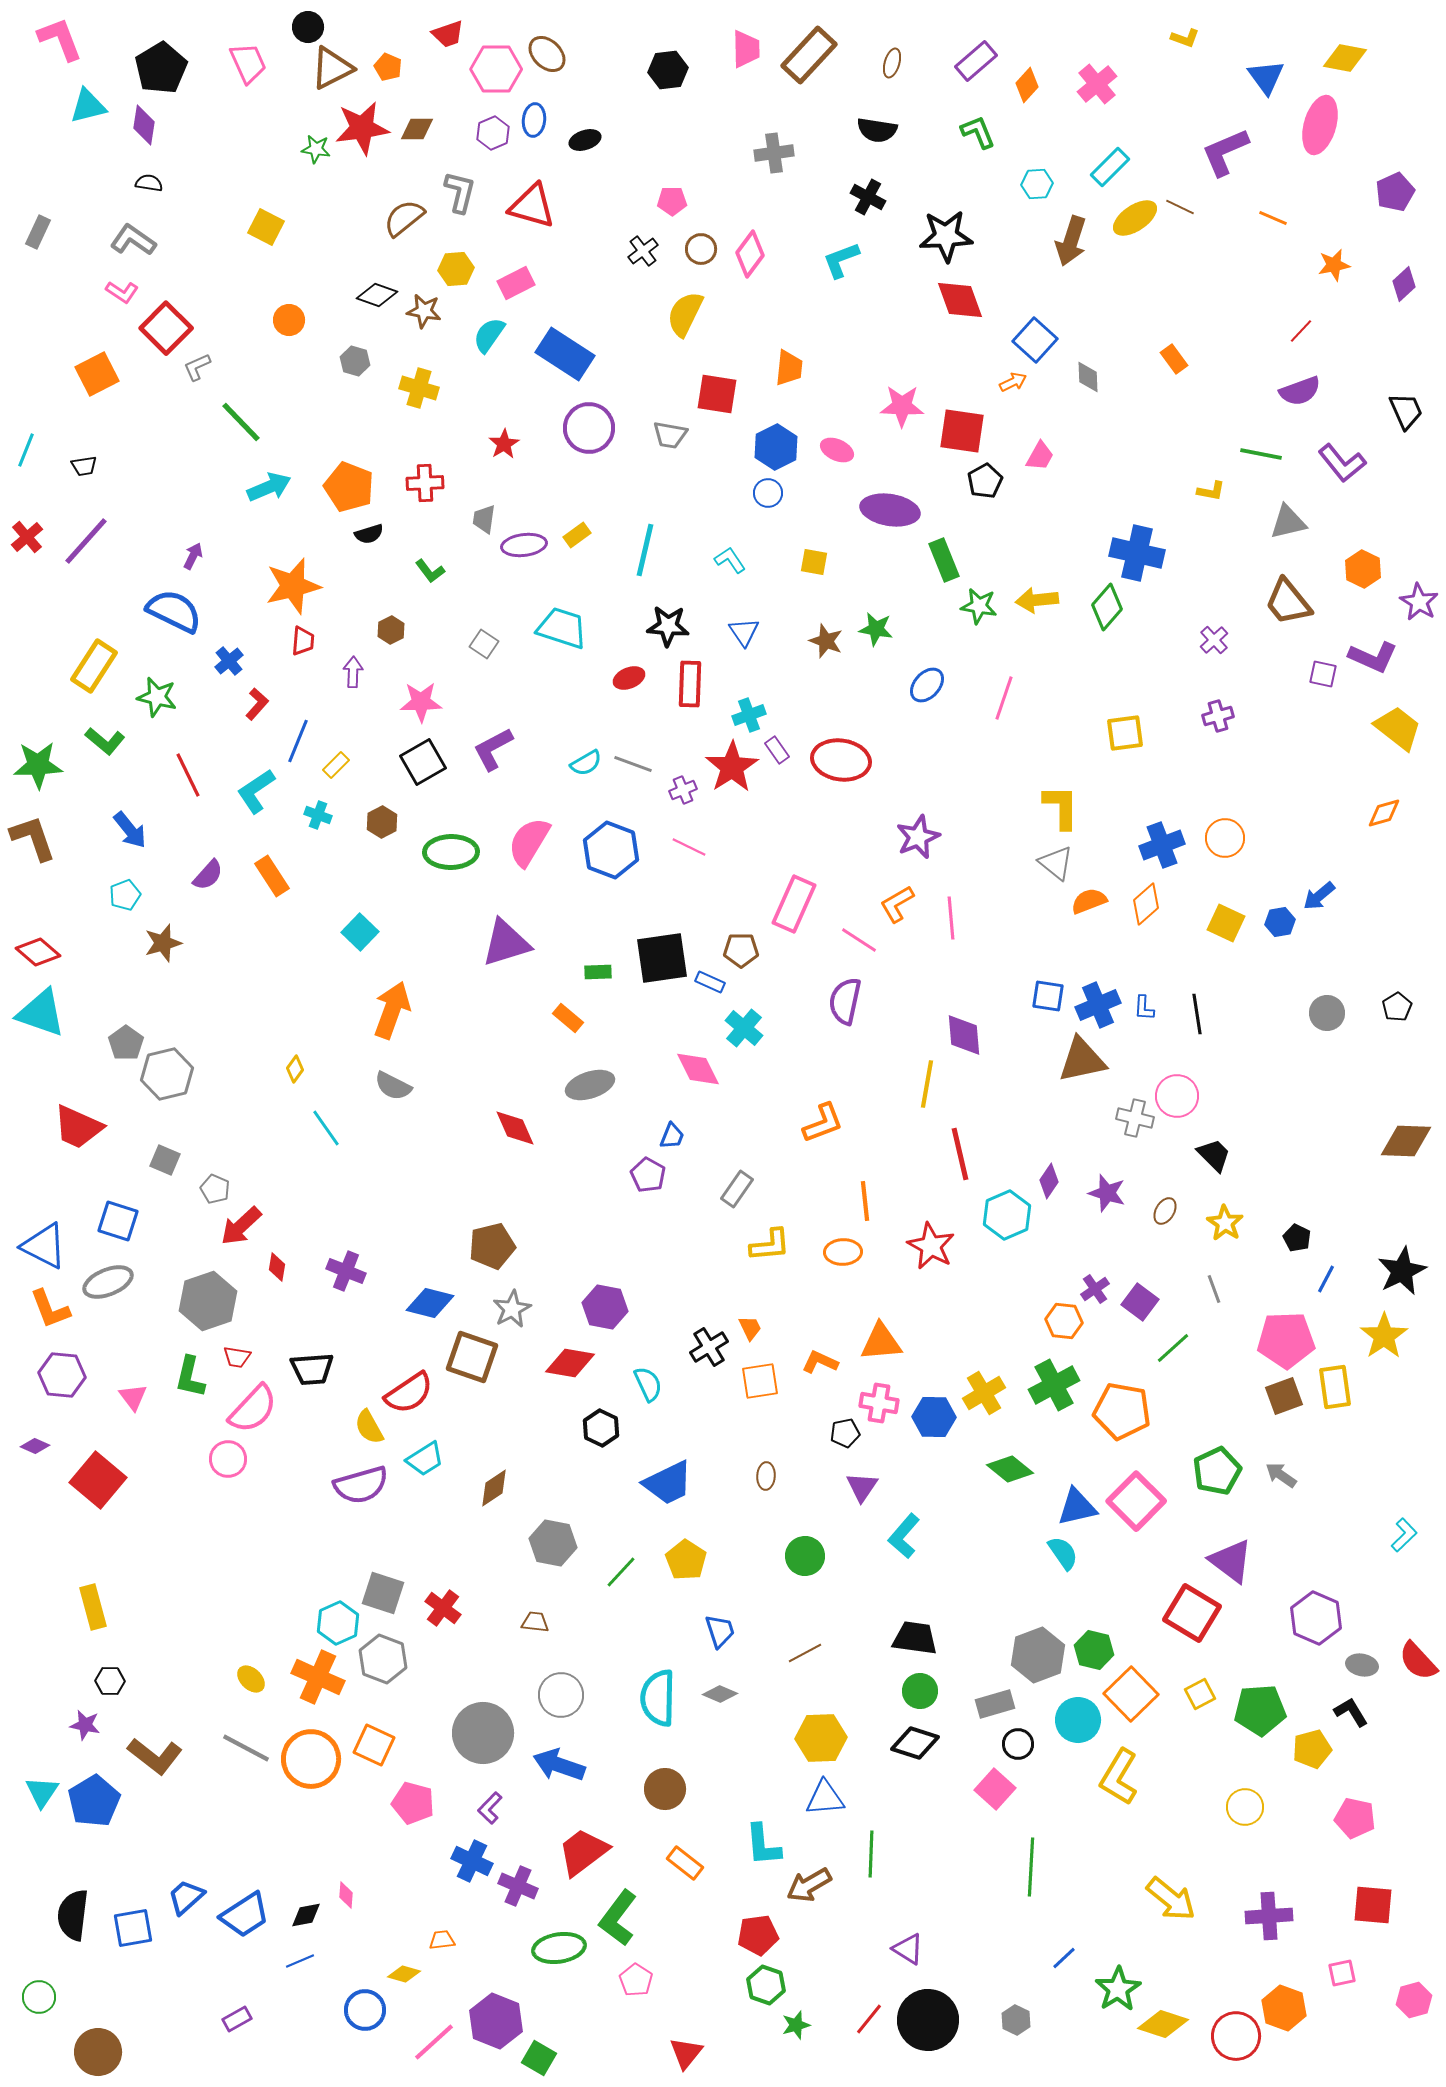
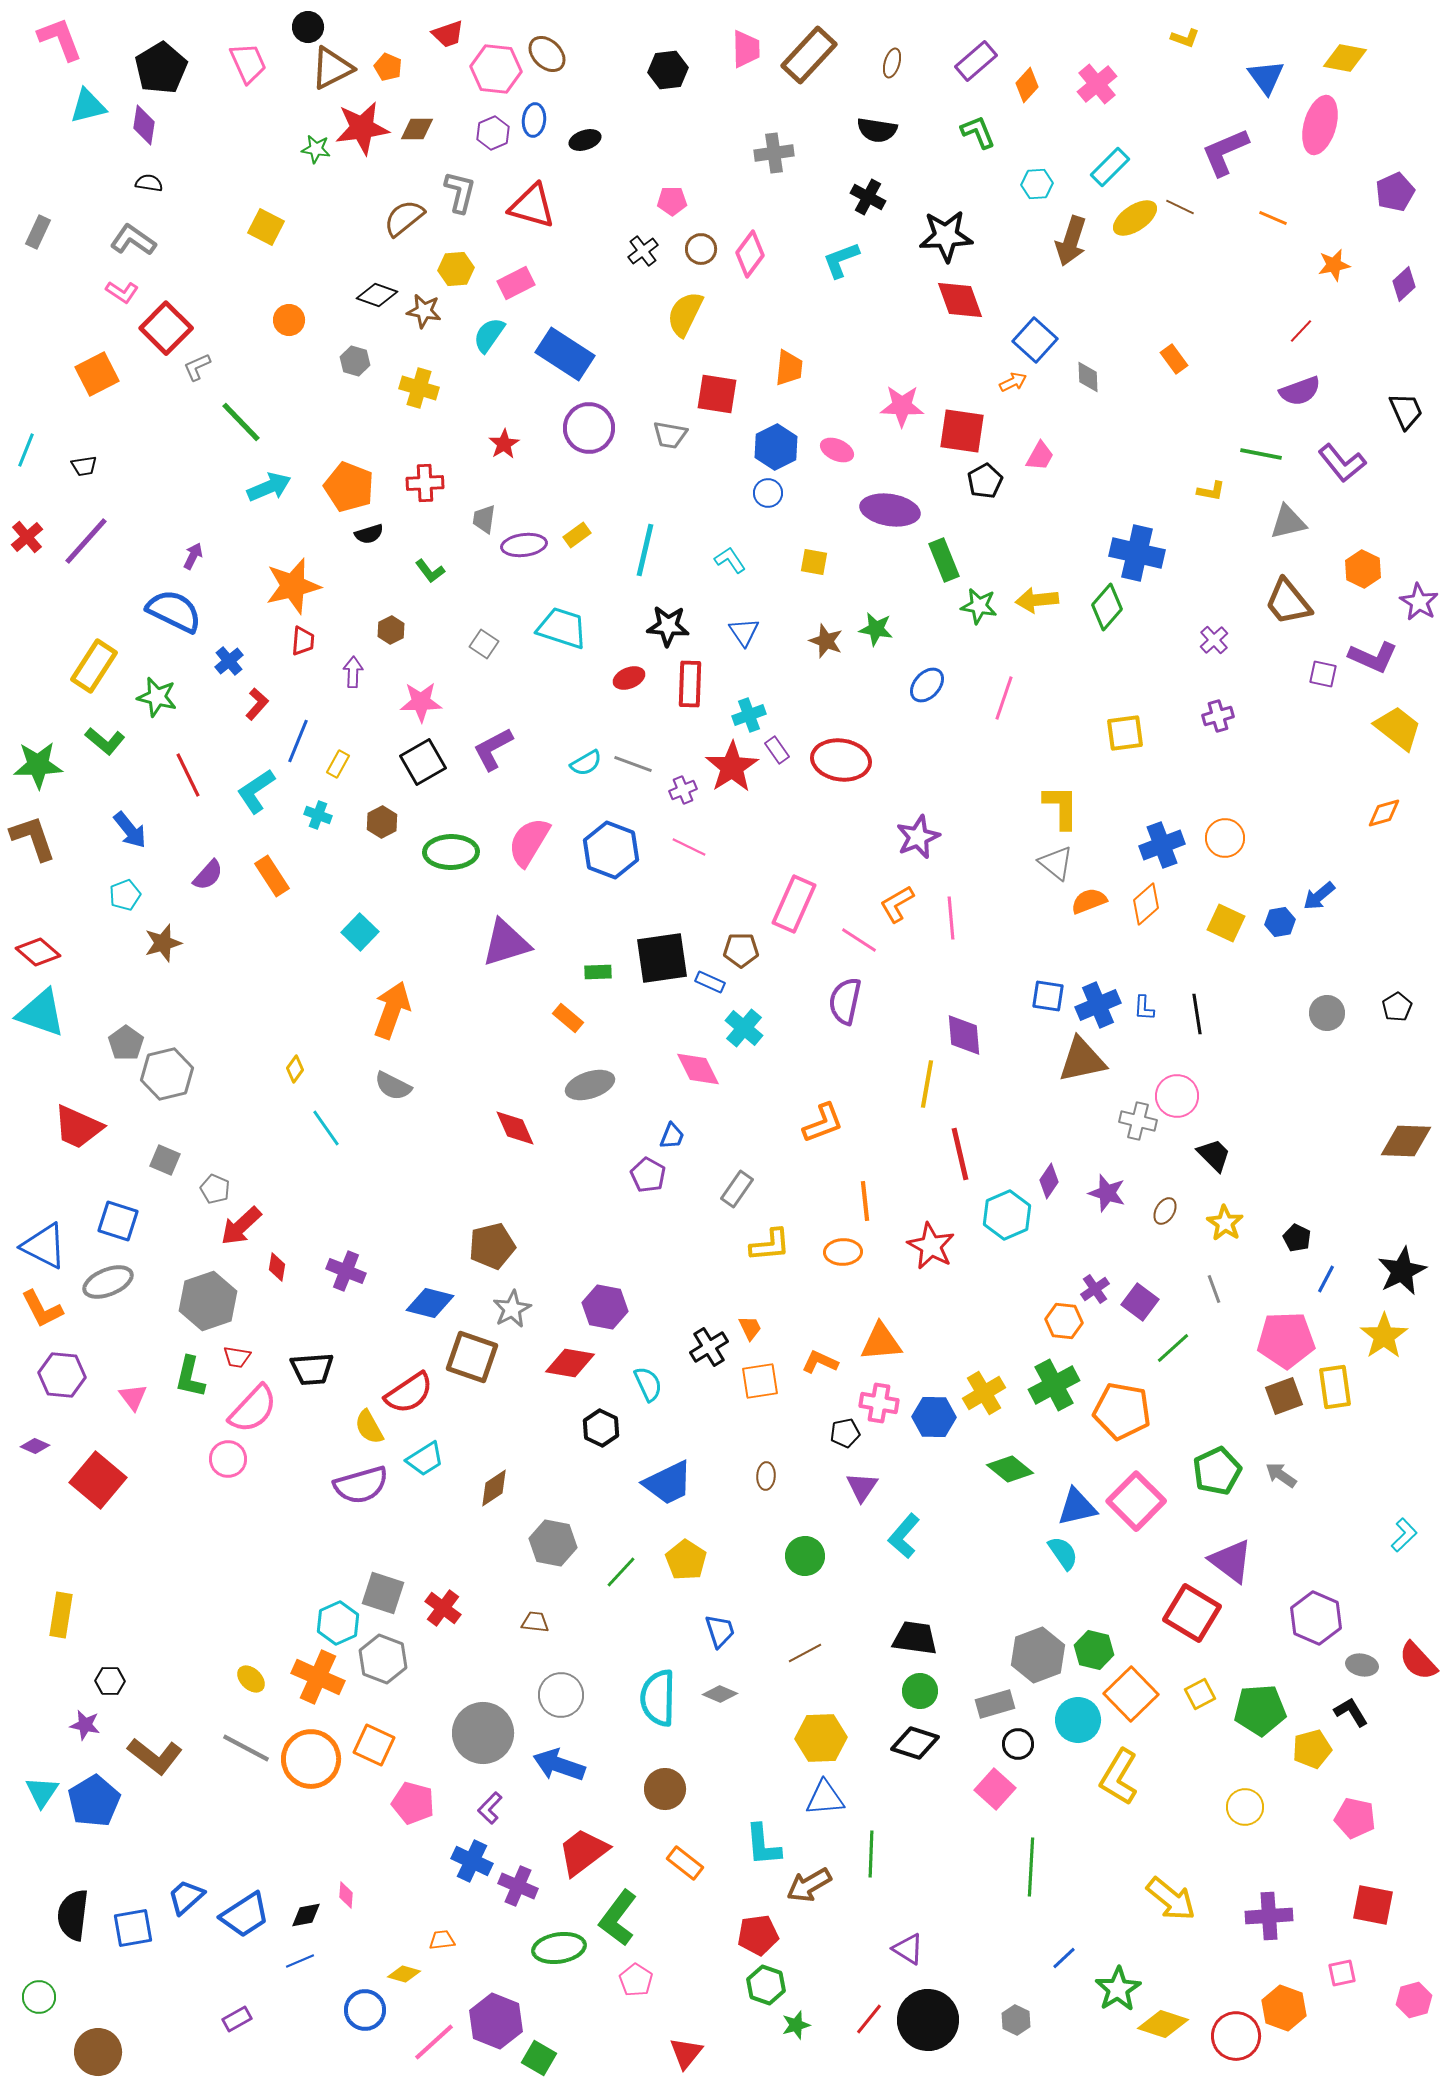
pink hexagon at (496, 69): rotated 6 degrees clockwise
yellow rectangle at (336, 765): moved 2 px right, 1 px up; rotated 16 degrees counterclockwise
gray cross at (1135, 1118): moved 3 px right, 3 px down
orange L-shape at (50, 1309): moved 8 px left; rotated 6 degrees counterclockwise
yellow rectangle at (93, 1607): moved 32 px left, 8 px down; rotated 24 degrees clockwise
red square at (1373, 1905): rotated 6 degrees clockwise
